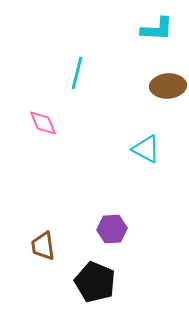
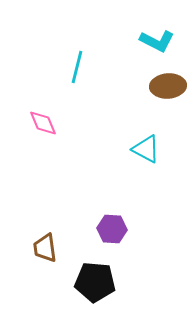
cyan L-shape: moved 12 px down; rotated 24 degrees clockwise
cyan line: moved 6 px up
purple hexagon: rotated 8 degrees clockwise
brown trapezoid: moved 2 px right, 2 px down
black pentagon: rotated 18 degrees counterclockwise
